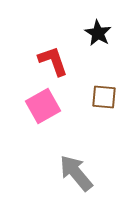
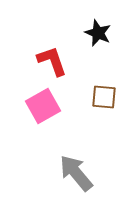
black star: rotated 8 degrees counterclockwise
red L-shape: moved 1 px left
